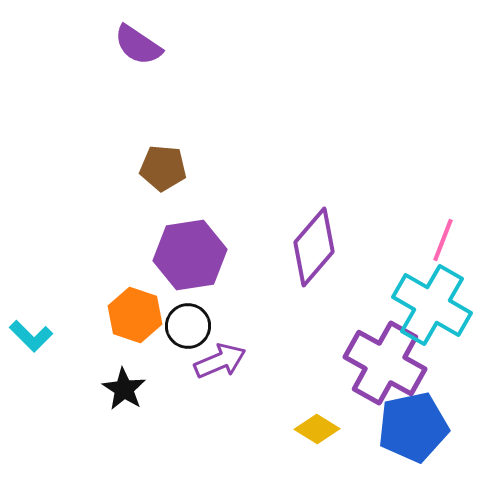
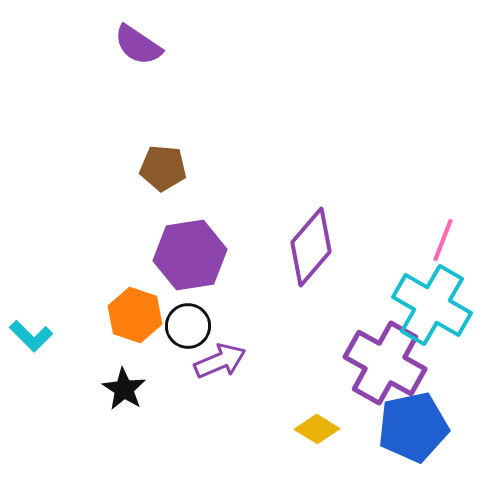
purple diamond: moved 3 px left
